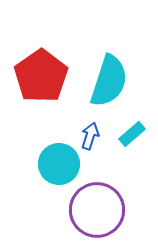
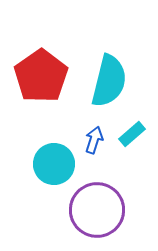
cyan semicircle: rotated 4 degrees counterclockwise
blue arrow: moved 4 px right, 4 px down
cyan circle: moved 5 px left
